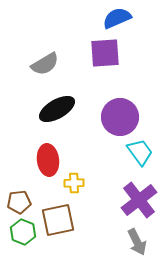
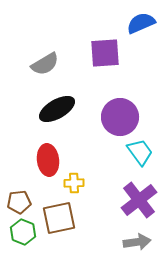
blue semicircle: moved 24 px right, 5 px down
brown square: moved 1 px right, 2 px up
gray arrow: rotated 72 degrees counterclockwise
